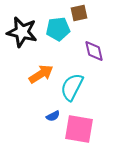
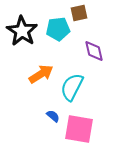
black star: moved 1 px up; rotated 20 degrees clockwise
blue semicircle: rotated 112 degrees counterclockwise
